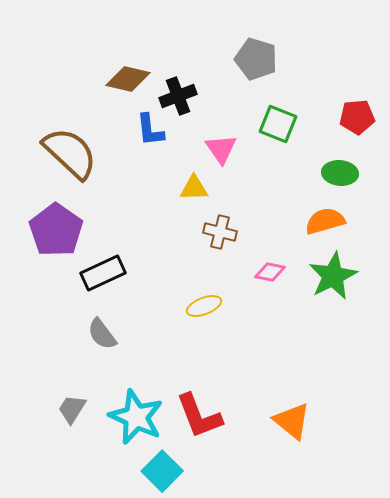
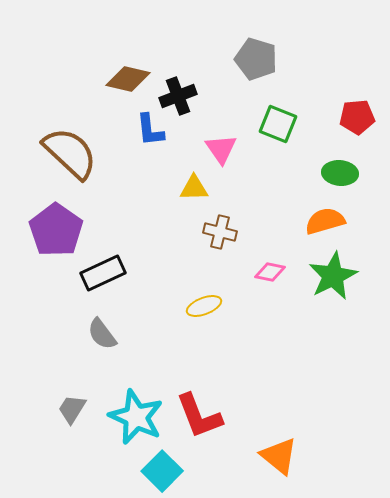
orange triangle: moved 13 px left, 35 px down
